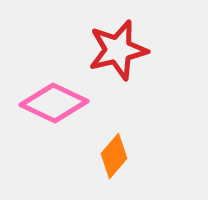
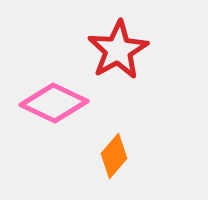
red star: rotated 16 degrees counterclockwise
